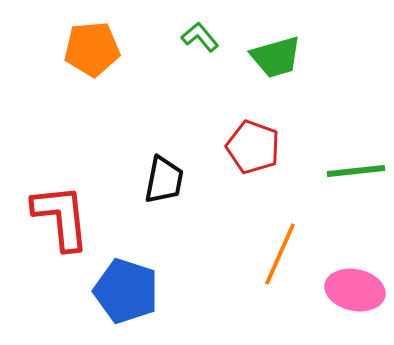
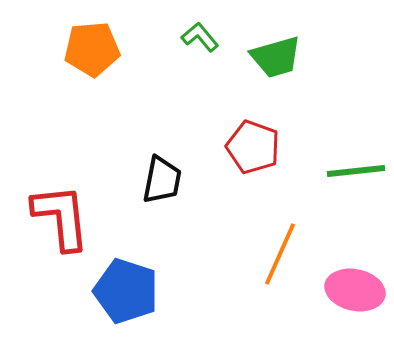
black trapezoid: moved 2 px left
